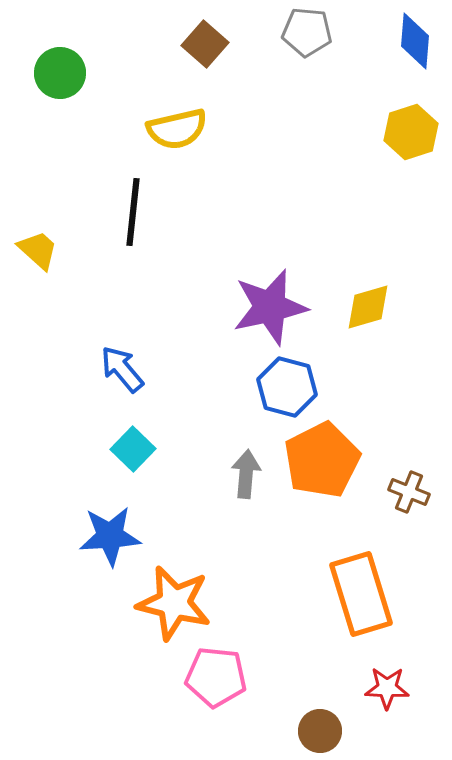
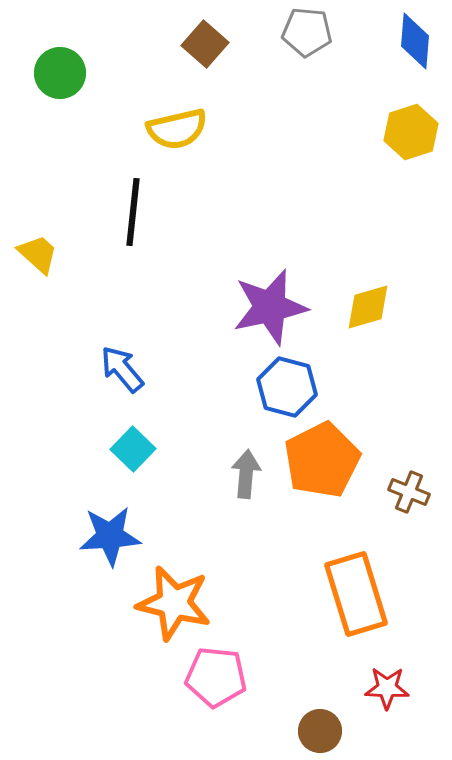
yellow trapezoid: moved 4 px down
orange rectangle: moved 5 px left
